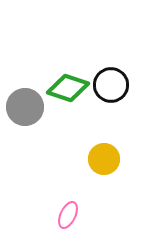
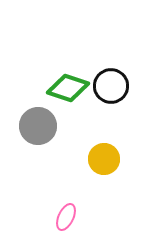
black circle: moved 1 px down
gray circle: moved 13 px right, 19 px down
pink ellipse: moved 2 px left, 2 px down
